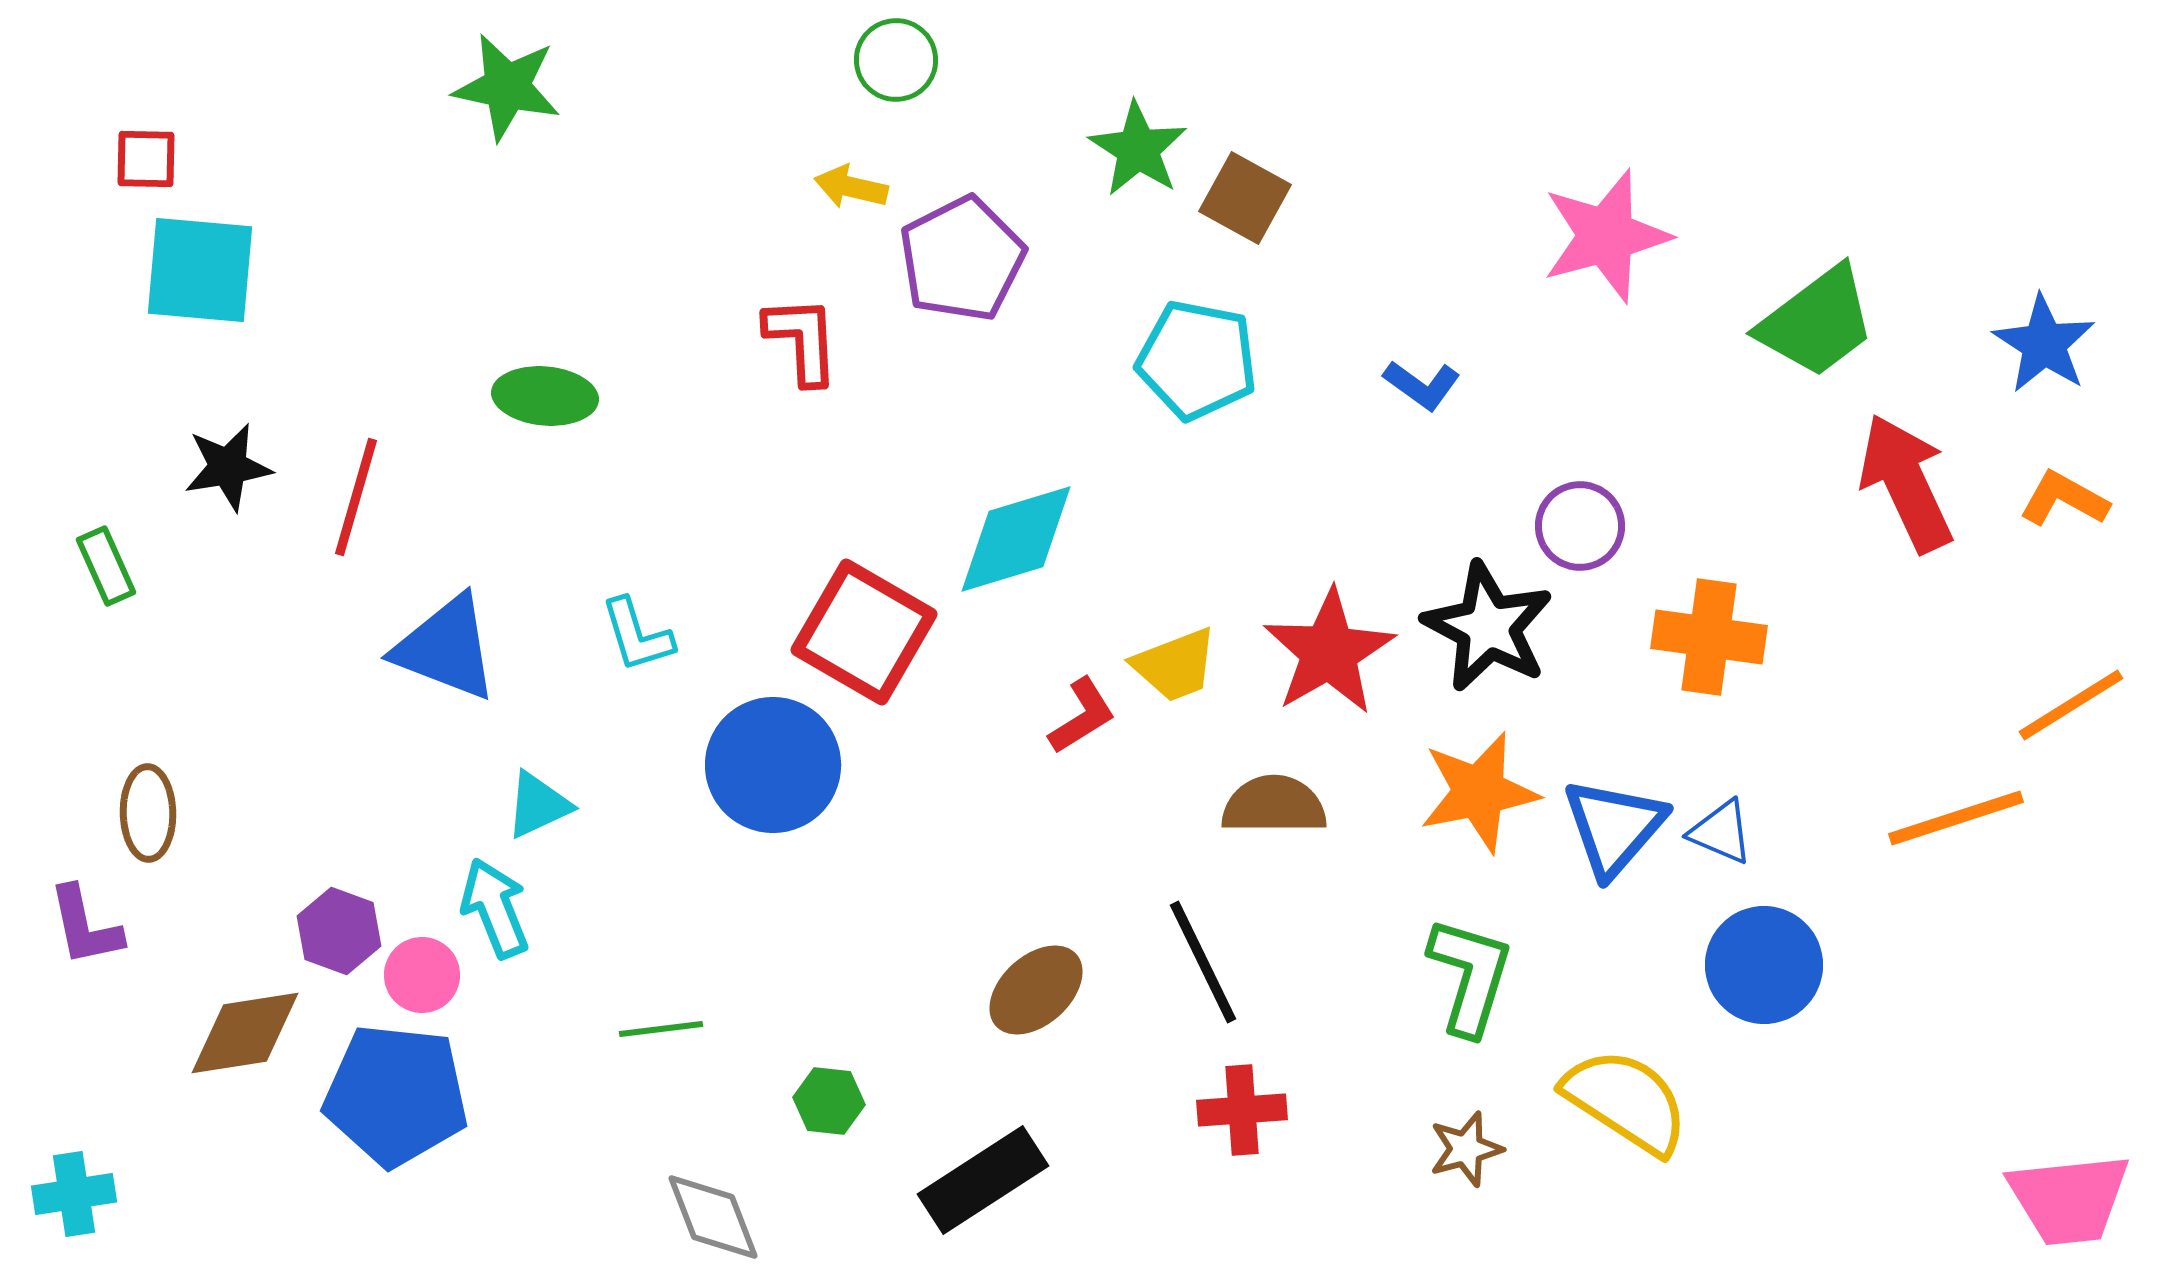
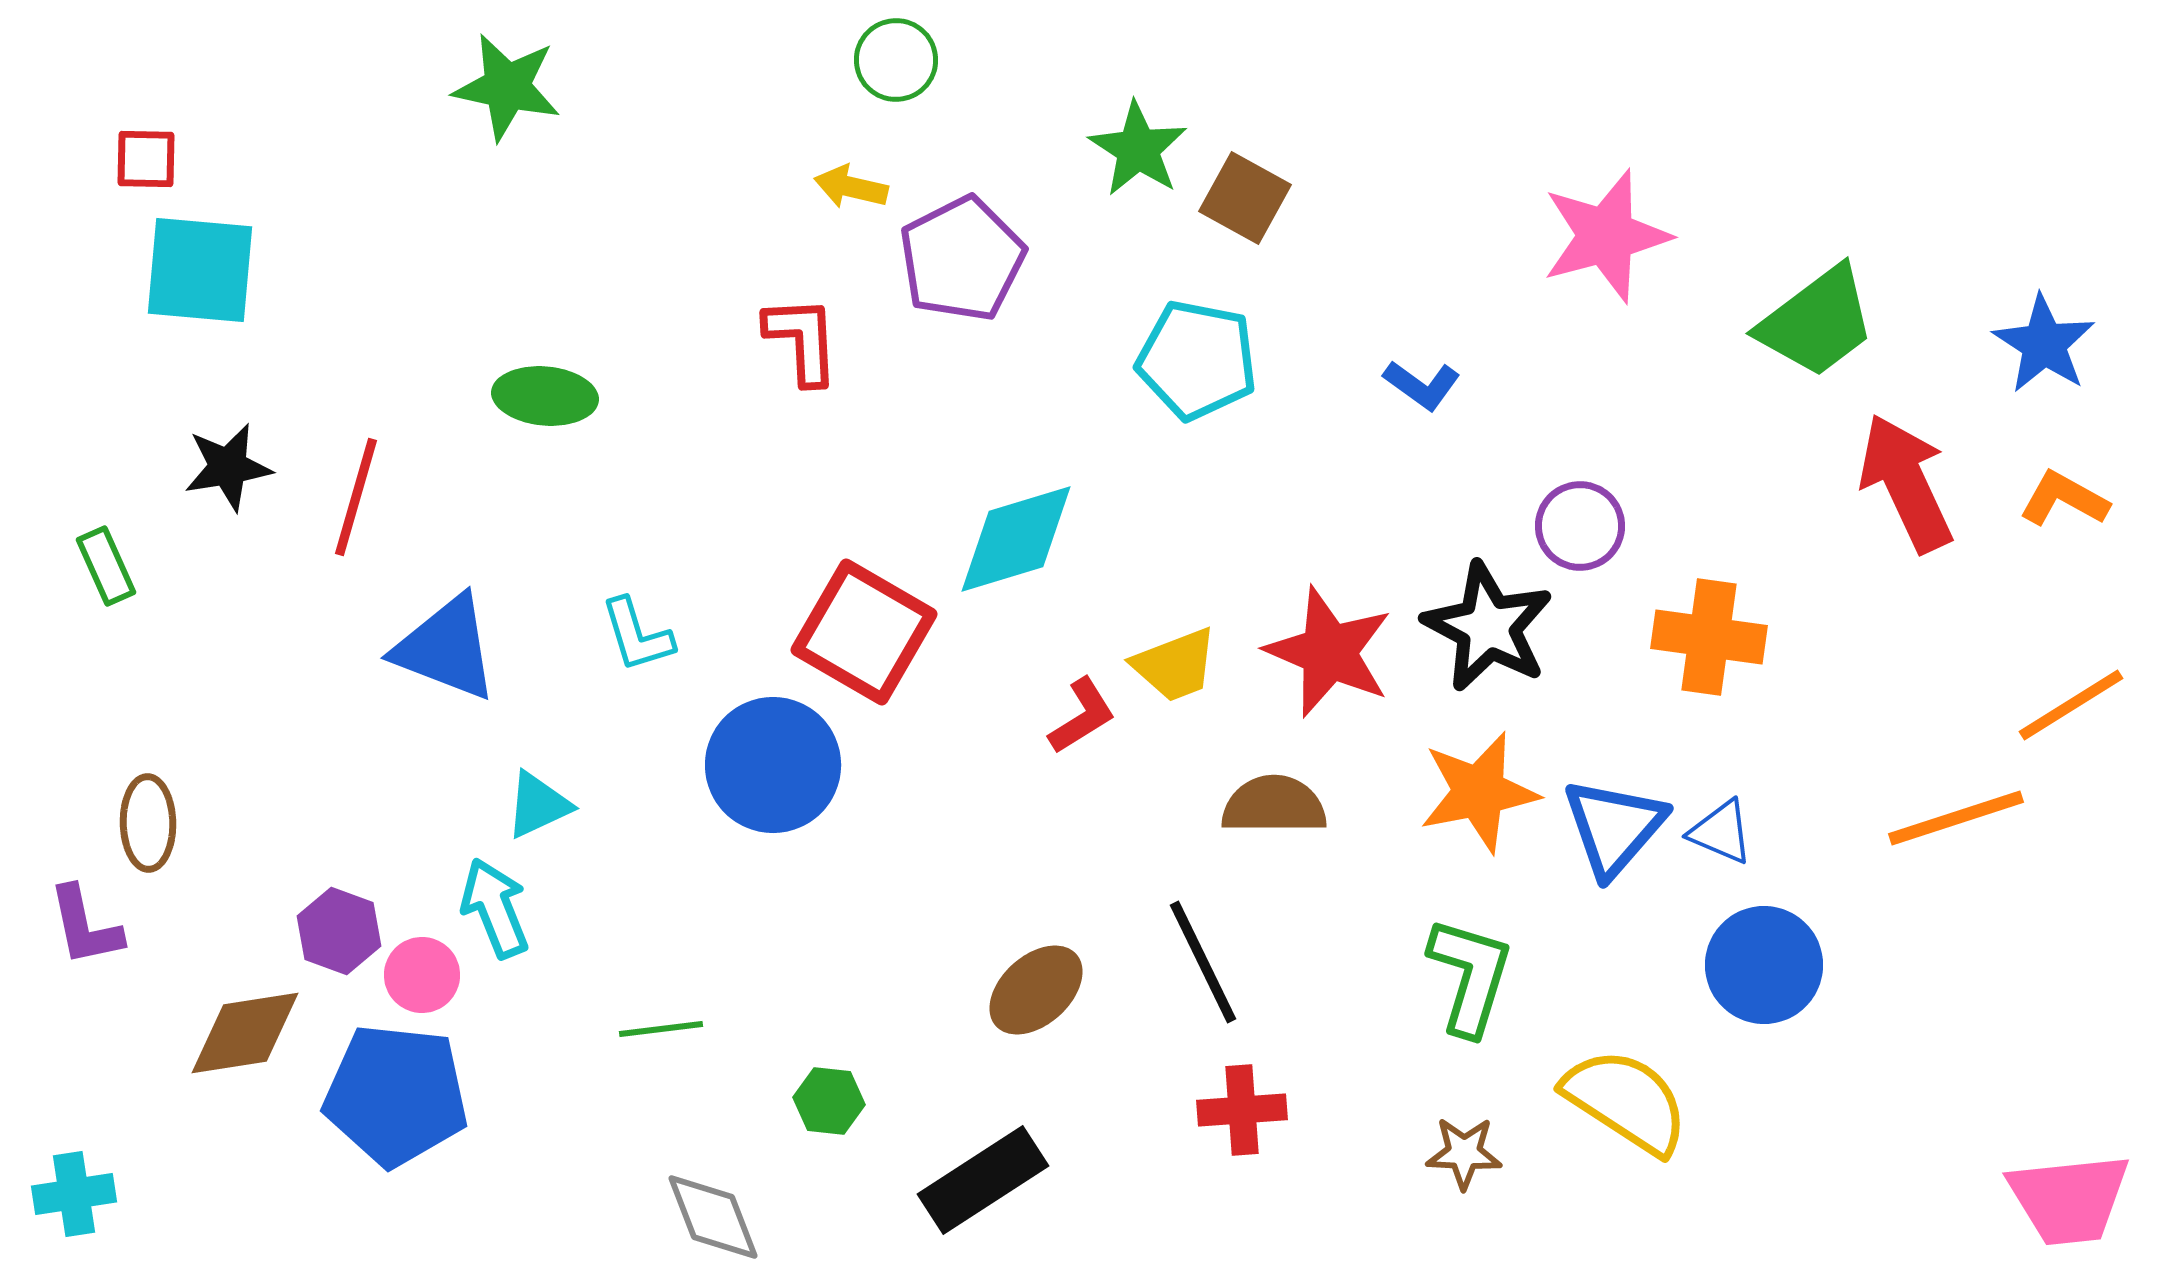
red star at (1329, 652): rotated 19 degrees counterclockwise
brown ellipse at (148, 813): moved 10 px down
brown star at (1466, 1149): moved 2 px left, 4 px down; rotated 18 degrees clockwise
